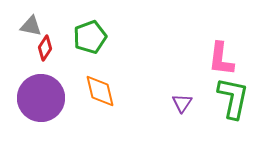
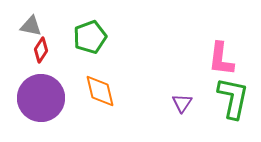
red diamond: moved 4 px left, 2 px down
